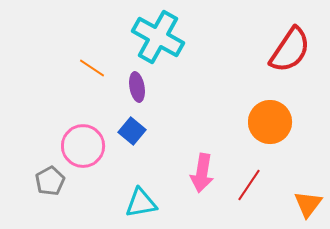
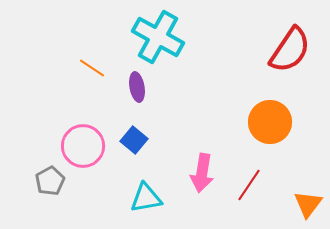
blue square: moved 2 px right, 9 px down
cyan triangle: moved 5 px right, 5 px up
